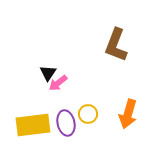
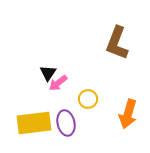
brown L-shape: moved 1 px right, 2 px up
yellow circle: moved 15 px up
yellow rectangle: moved 1 px right, 2 px up
